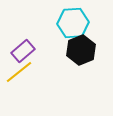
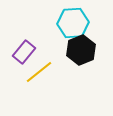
purple rectangle: moved 1 px right, 1 px down; rotated 10 degrees counterclockwise
yellow line: moved 20 px right
